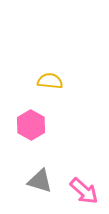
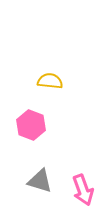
pink hexagon: rotated 8 degrees counterclockwise
pink arrow: moved 1 px left, 1 px up; rotated 28 degrees clockwise
